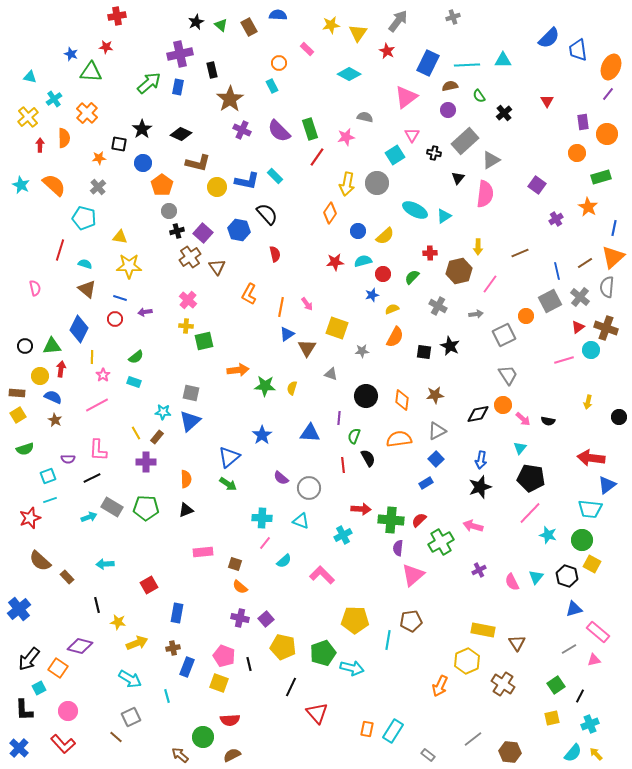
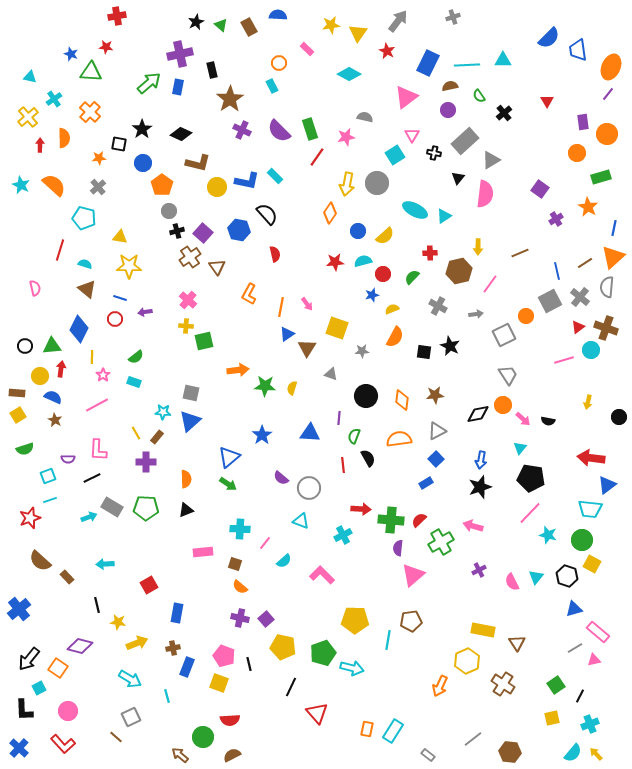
orange cross at (87, 113): moved 3 px right, 1 px up
purple square at (537, 185): moved 3 px right, 4 px down
cyan cross at (262, 518): moved 22 px left, 11 px down
gray line at (569, 649): moved 6 px right, 1 px up
